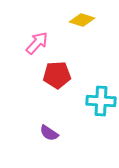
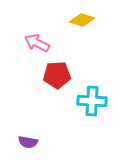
pink arrow: rotated 105 degrees counterclockwise
cyan cross: moved 9 px left
purple semicircle: moved 21 px left, 9 px down; rotated 24 degrees counterclockwise
